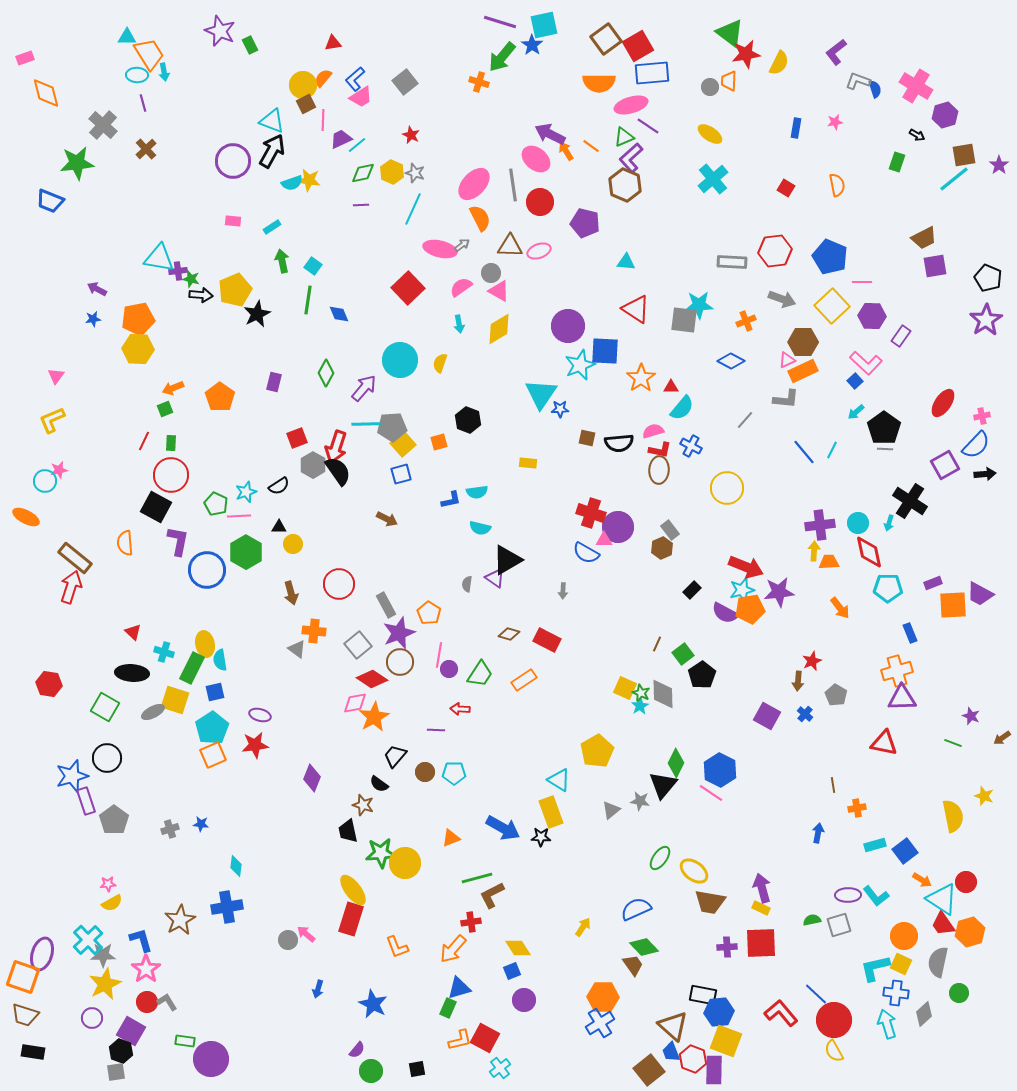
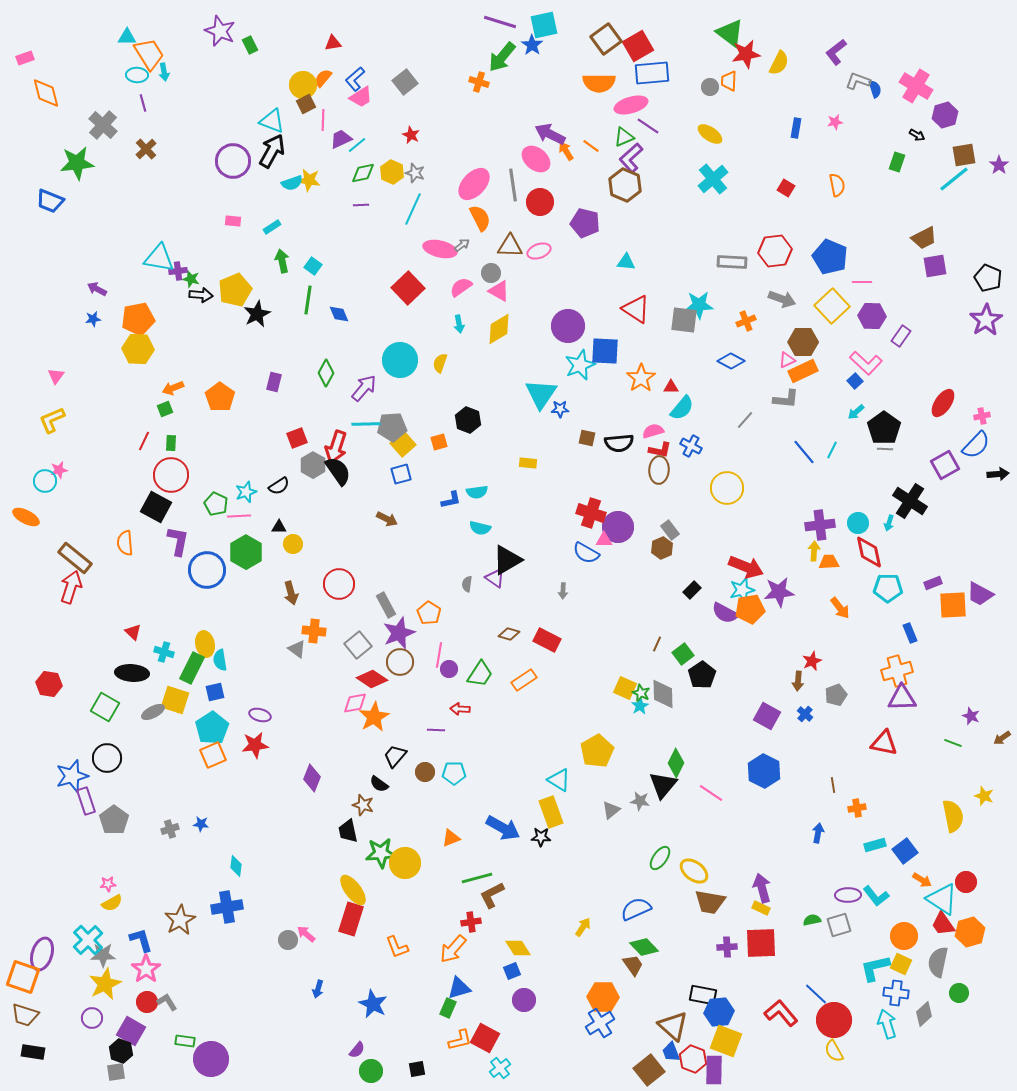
black arrow at (985, 474): moved 13 px right
gray pentagon at (836, 695): rotated 20 degrees clockwise
blue hexagon at (720, 770): moved 44 px right, 1 px down
